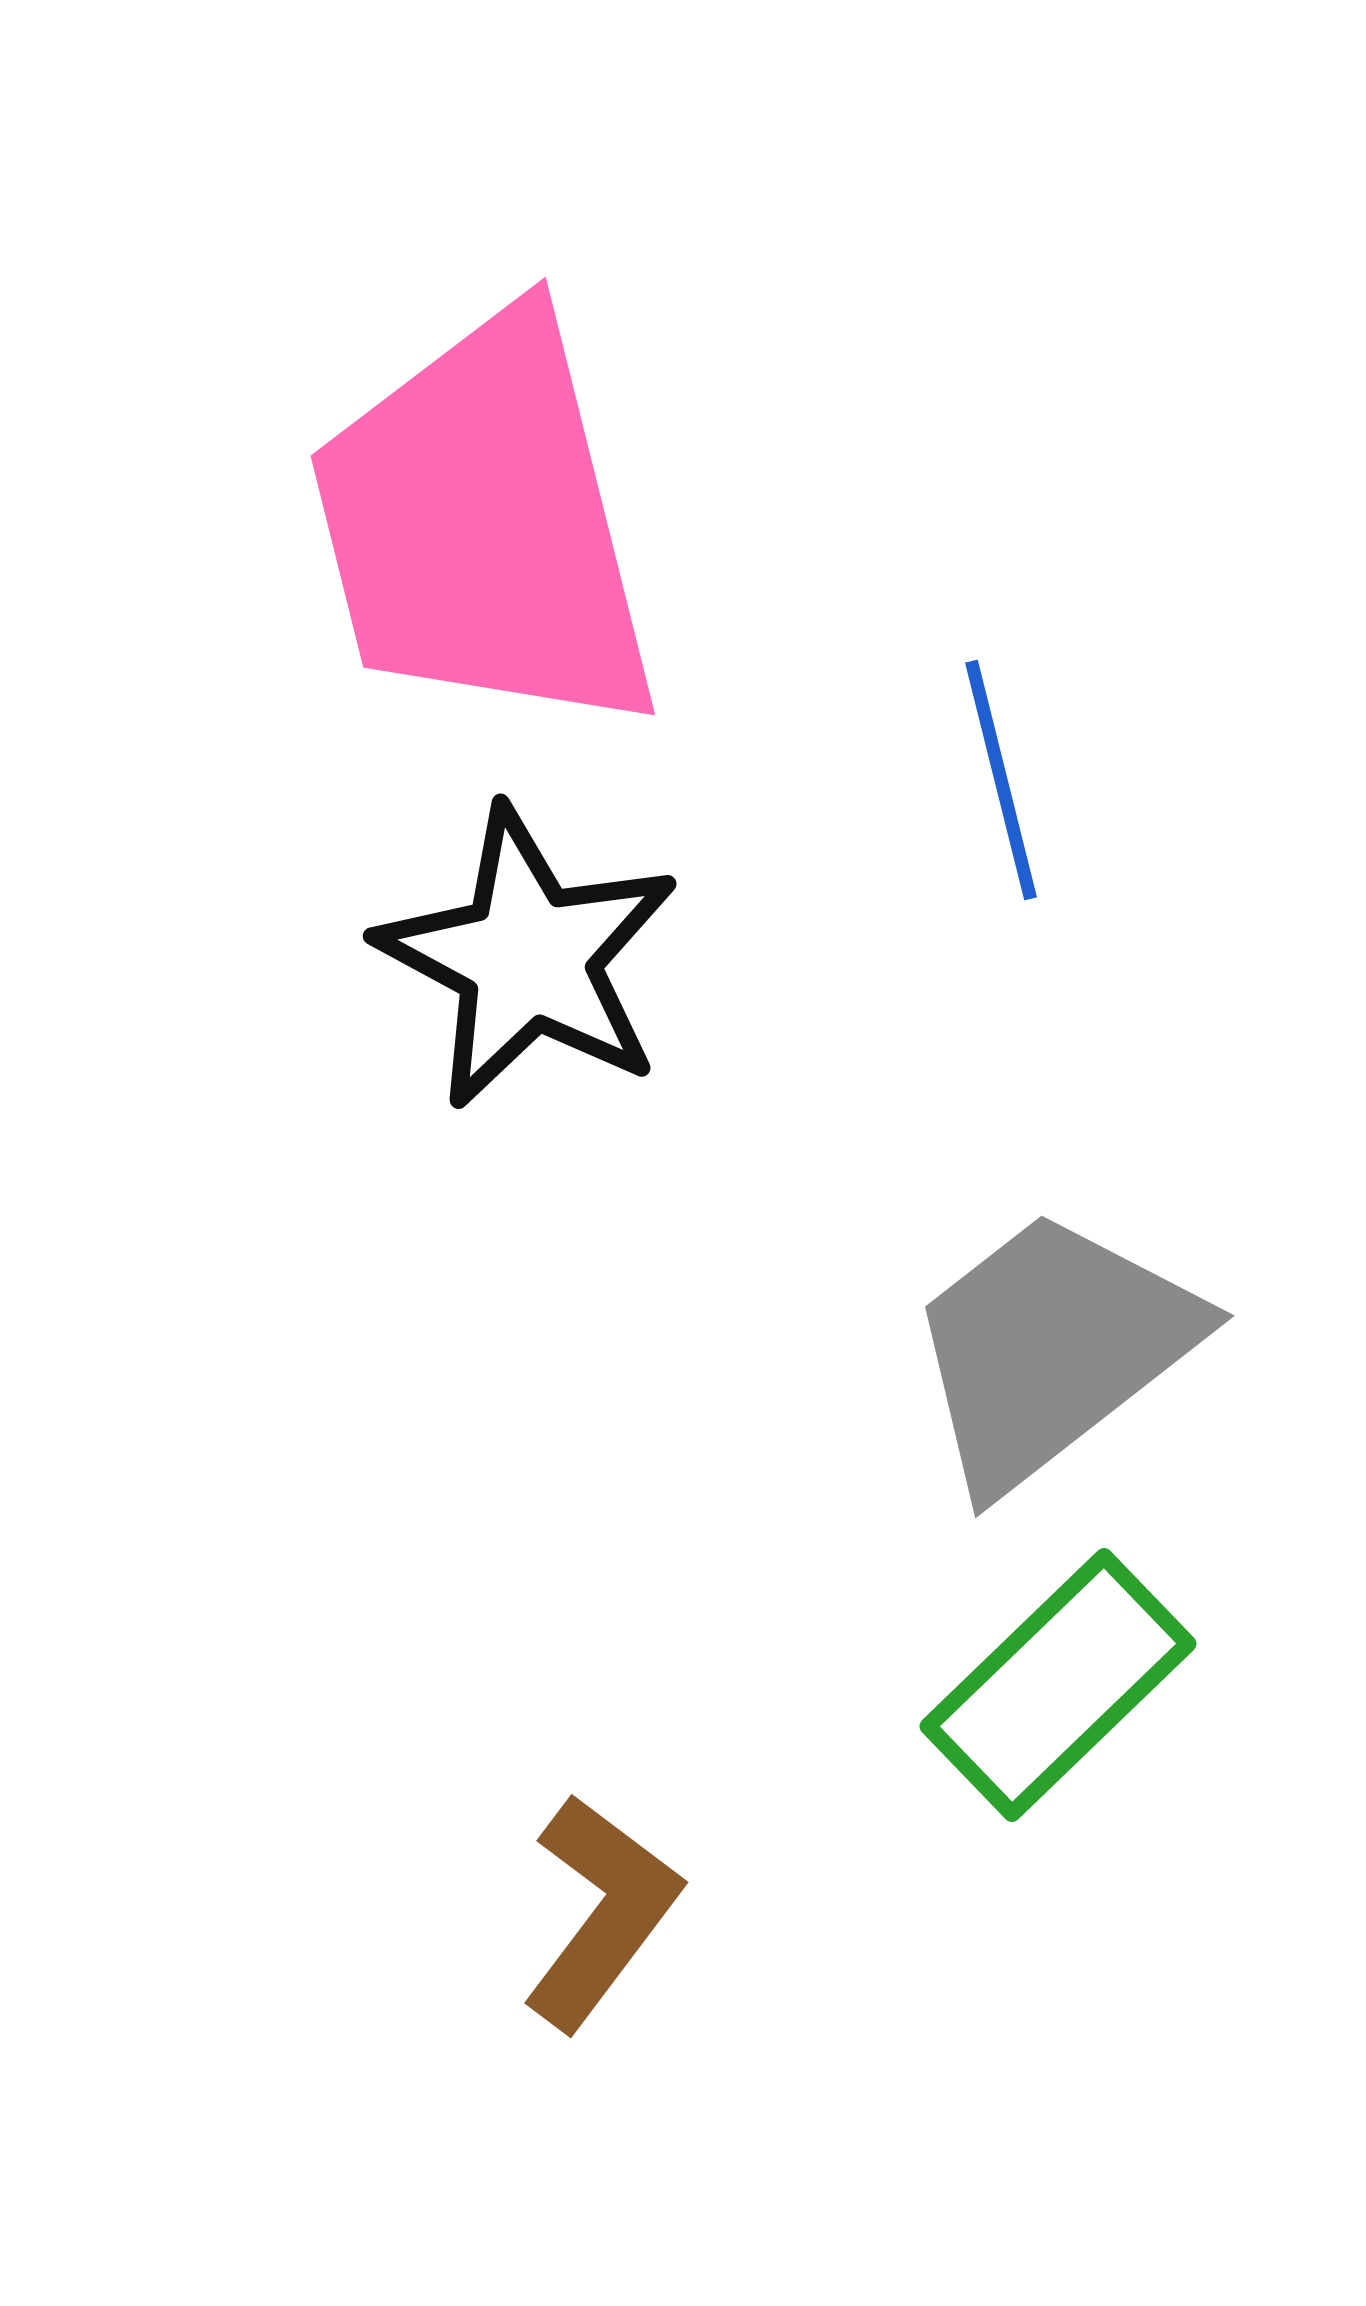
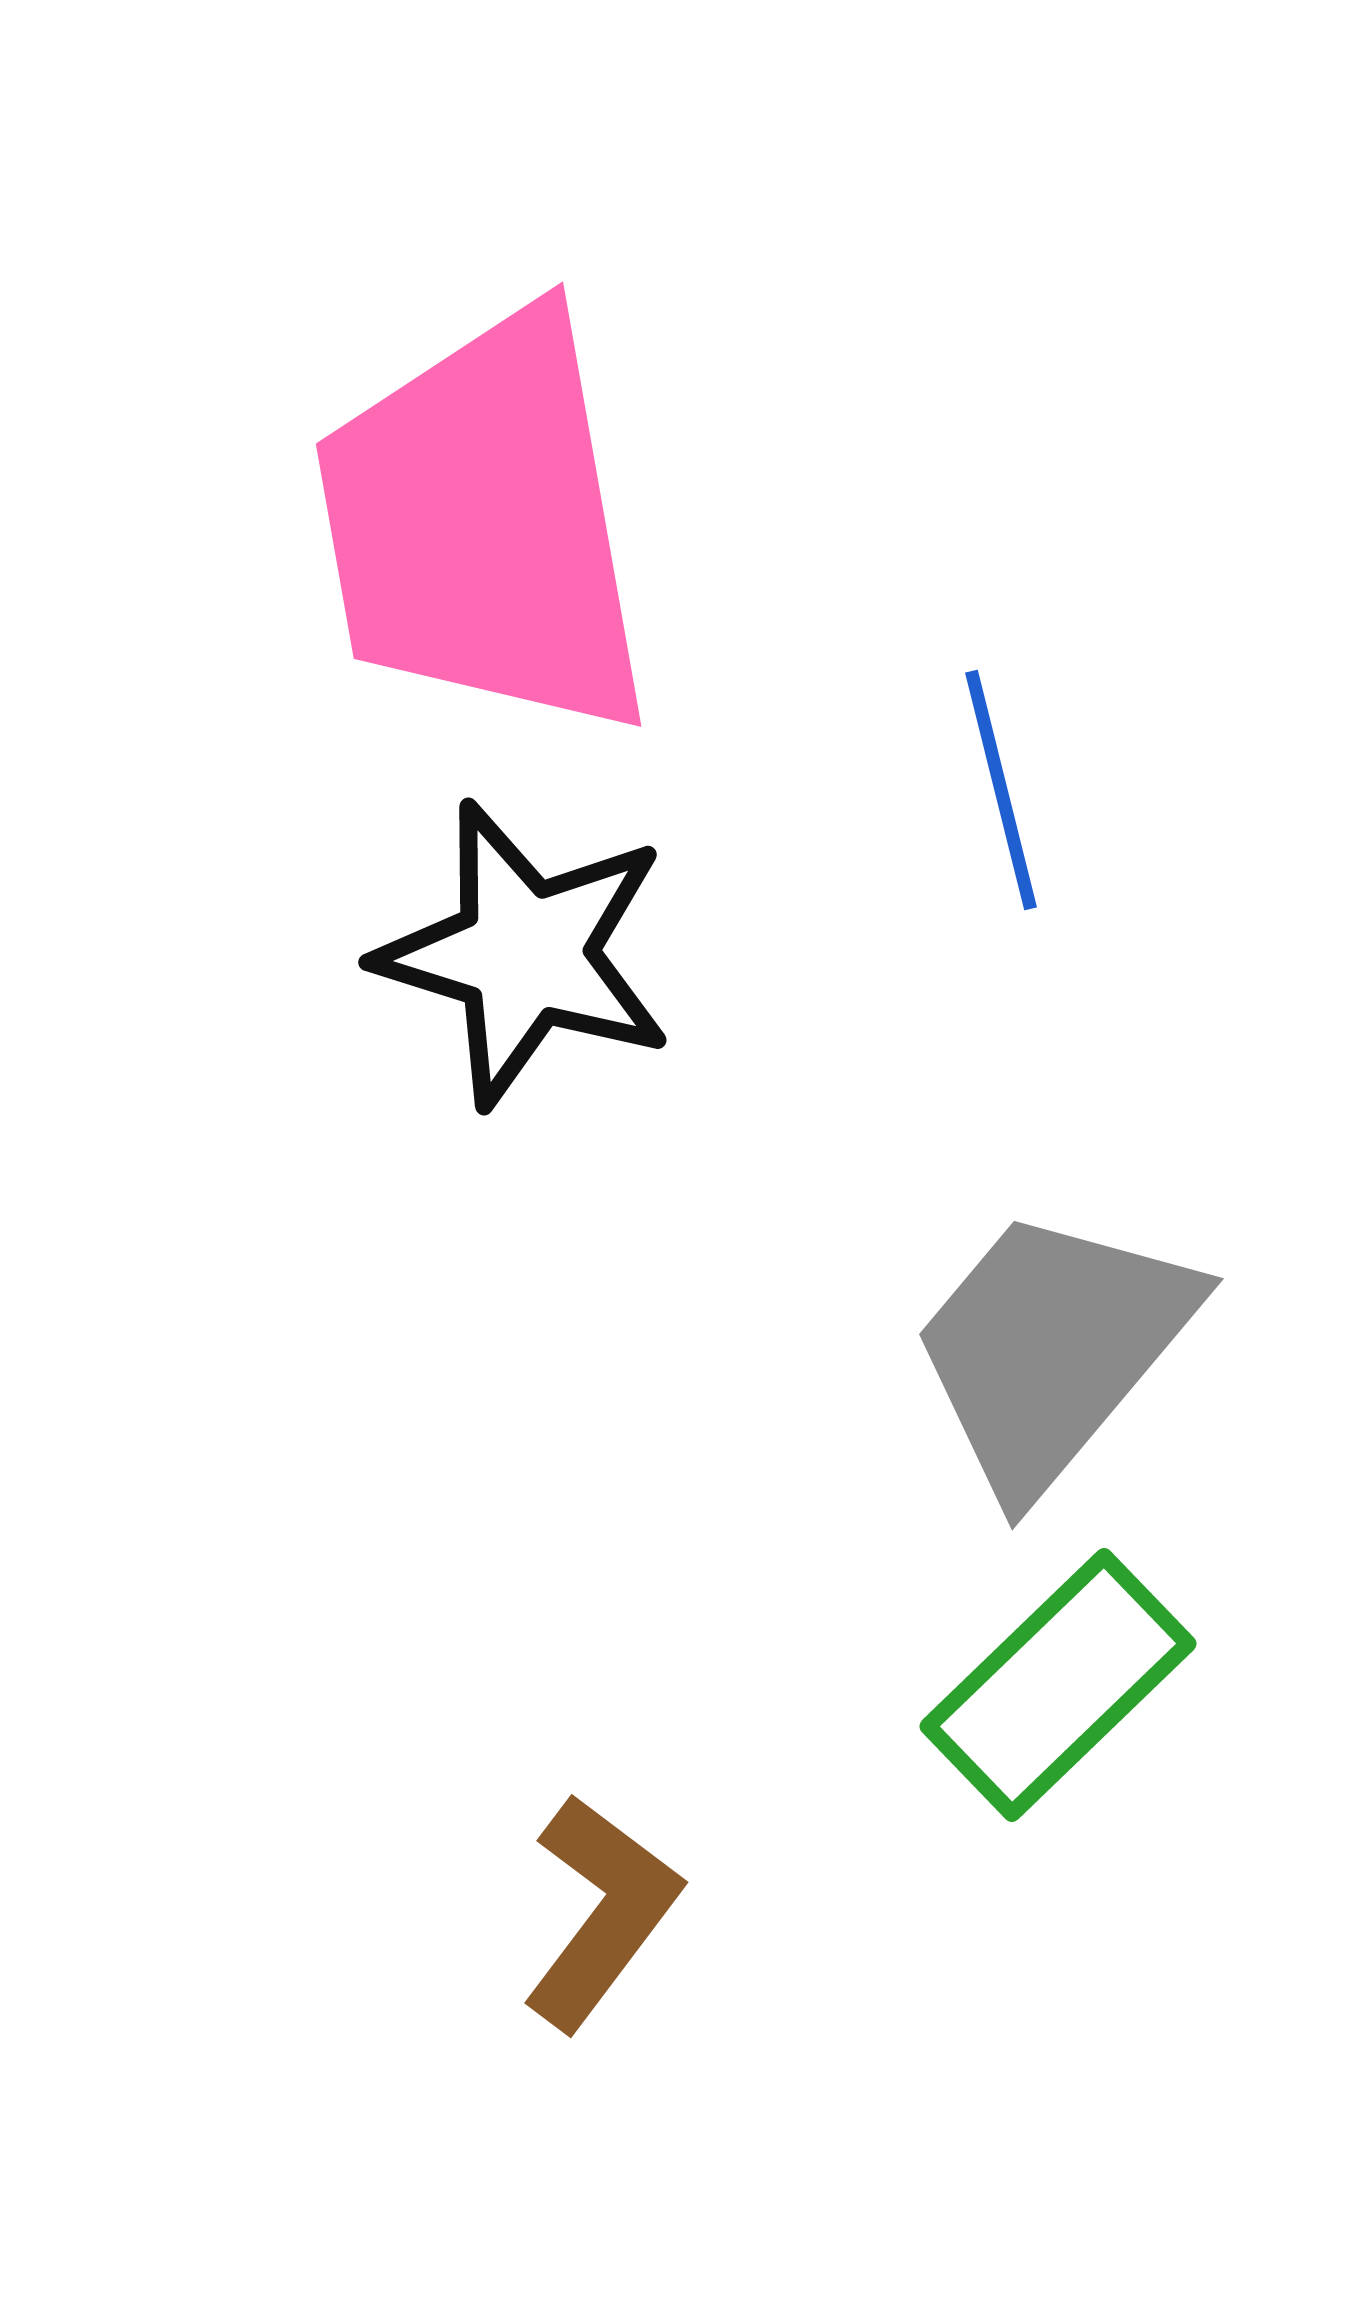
pink trapezoid: rotated 4 degrees clockwise
blue line: moved 10 px down
black star: moved 3 px left, 4 px up; rotated 11 degrees counterclockwise
gray trapezoid: rotated 12 degrees counterclockwise
